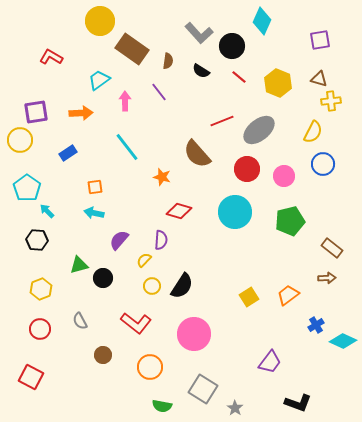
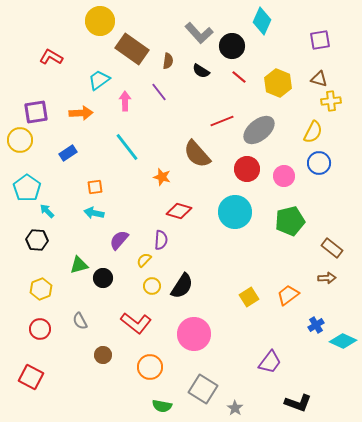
blue circle at (323, 164): moved 4 px left, 1 px up
